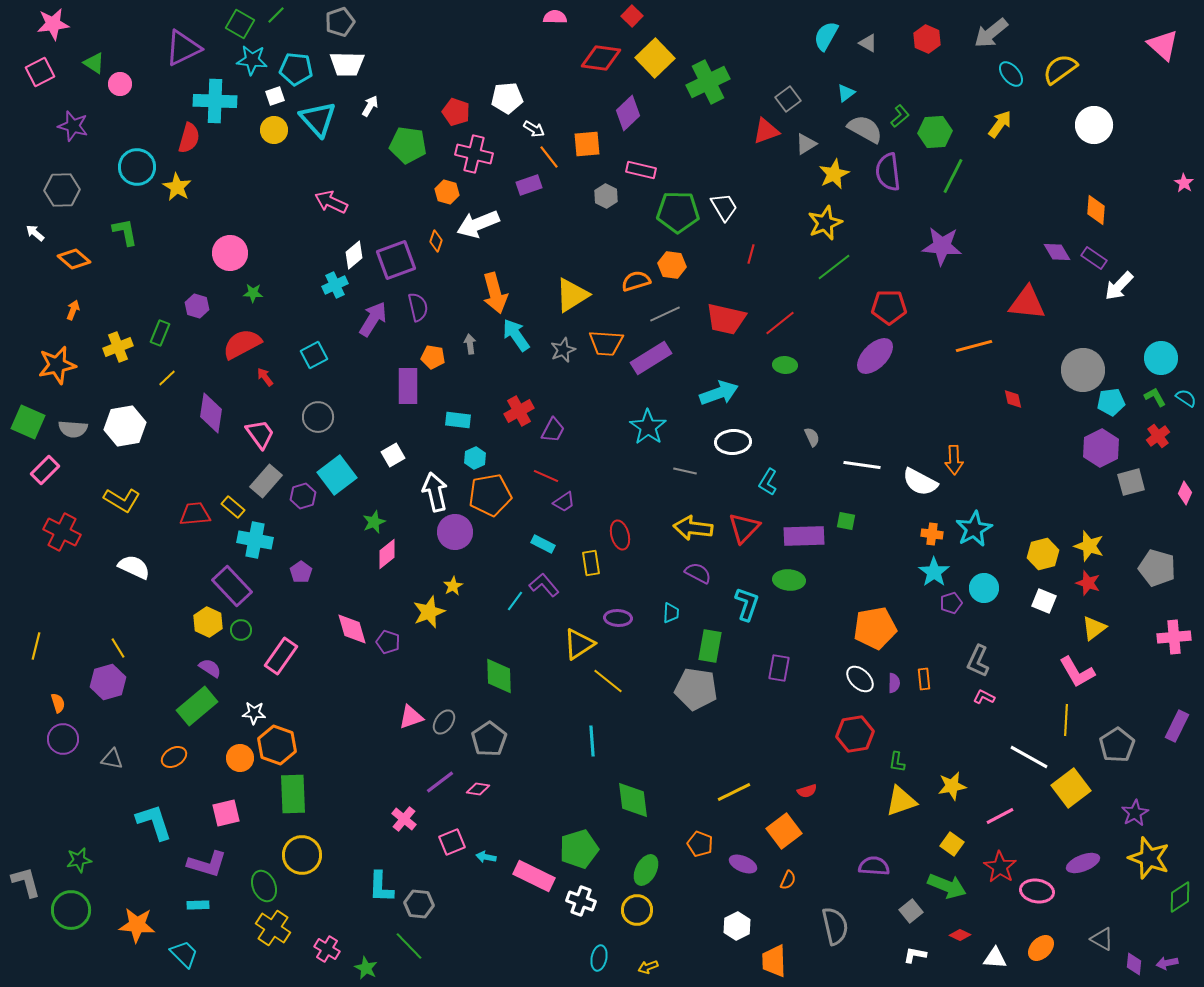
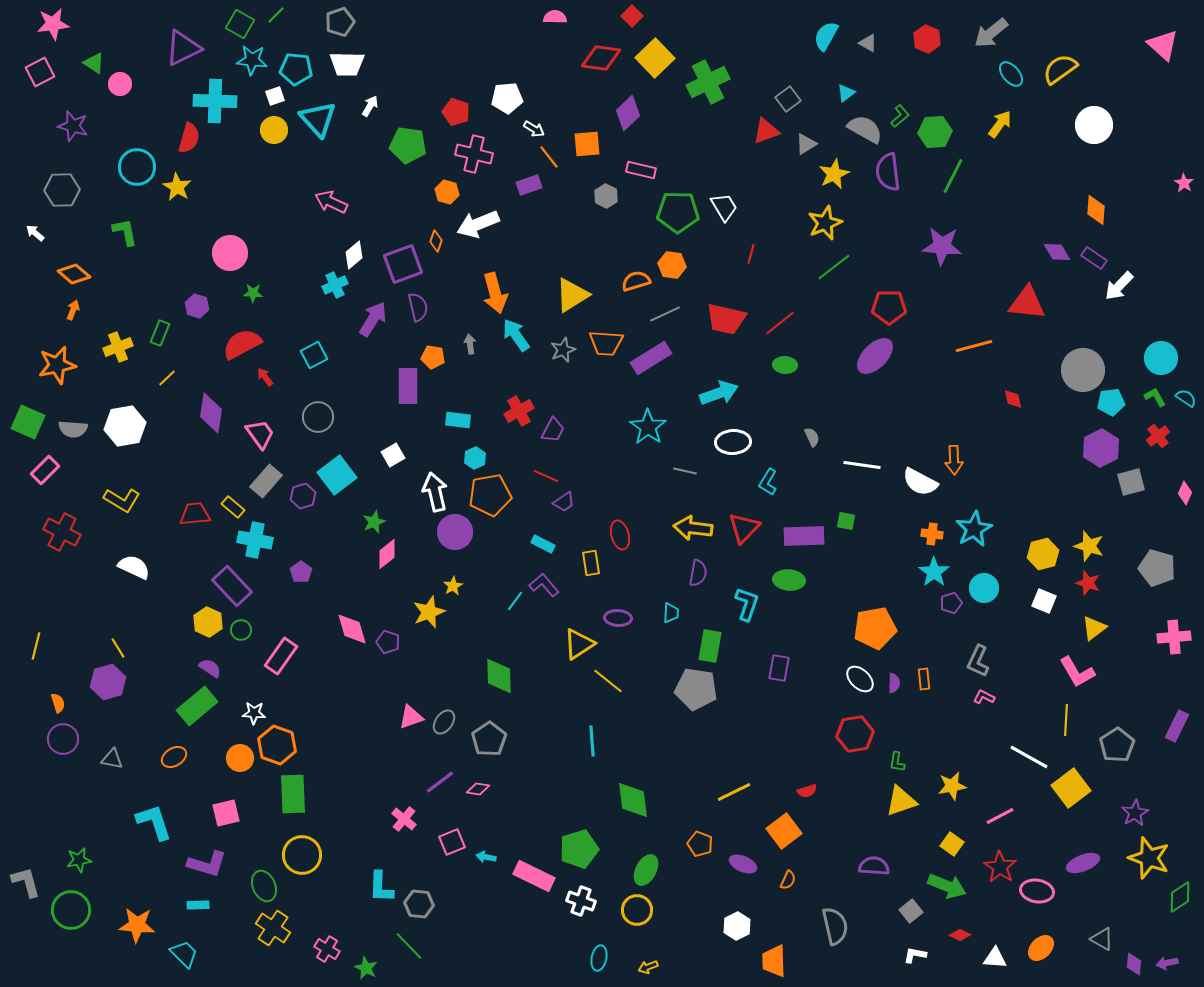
orange diamond at (74, 259): moved 15 px down
purple square at (396, 260): moved 7 px right, 4 px down
purple semicircle at (698, 573): rotated 72 degrees clockwise
